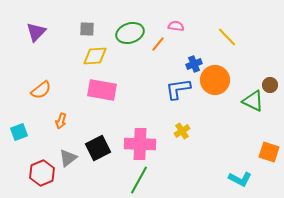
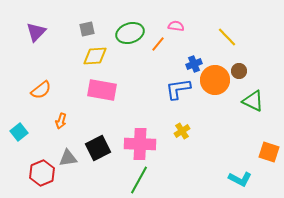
gray square: rotated 14 degrees counterclockwise
brown circle: moved 31 px left, 14 px up
cyan square: rotated 18 degrees counterclockwise
gray triangle: rotated 30 degrees clockwise
